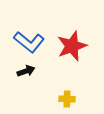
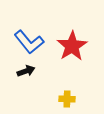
blue L-shape: rotated 12 degrees clockwise
red star: rotated 12 degrees counterclockwise
